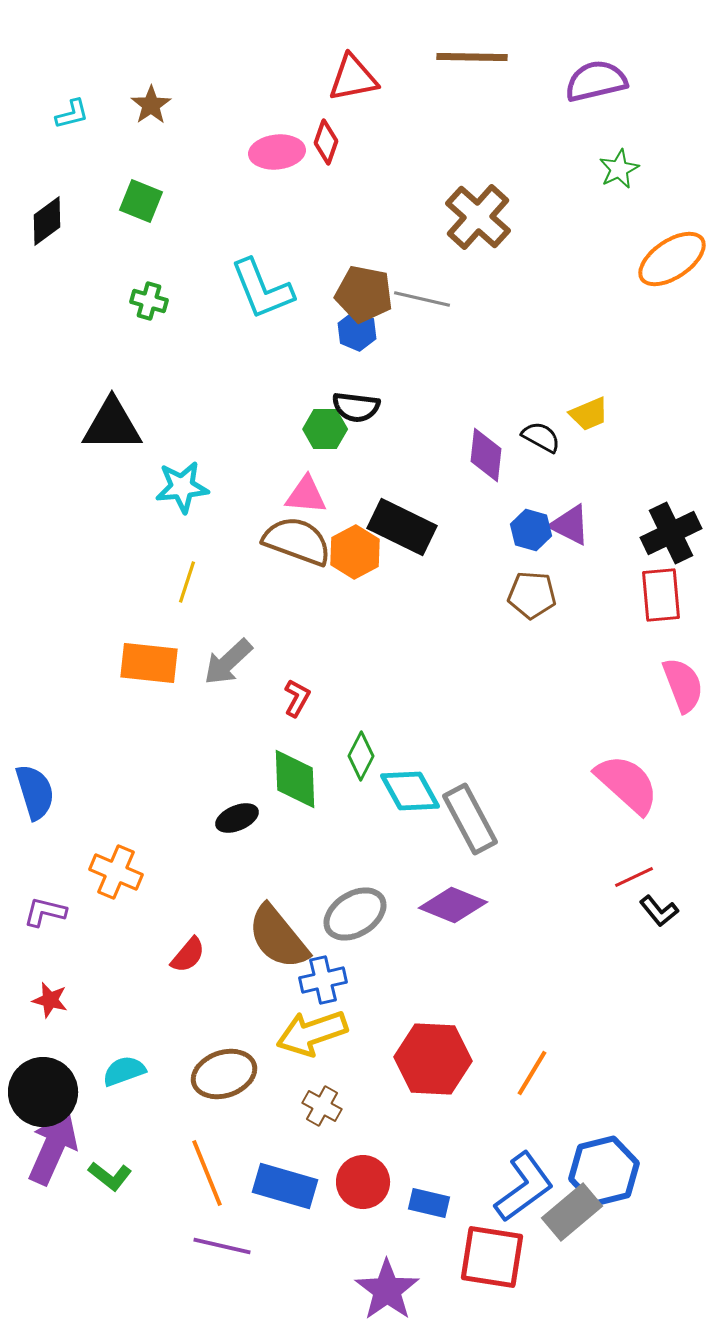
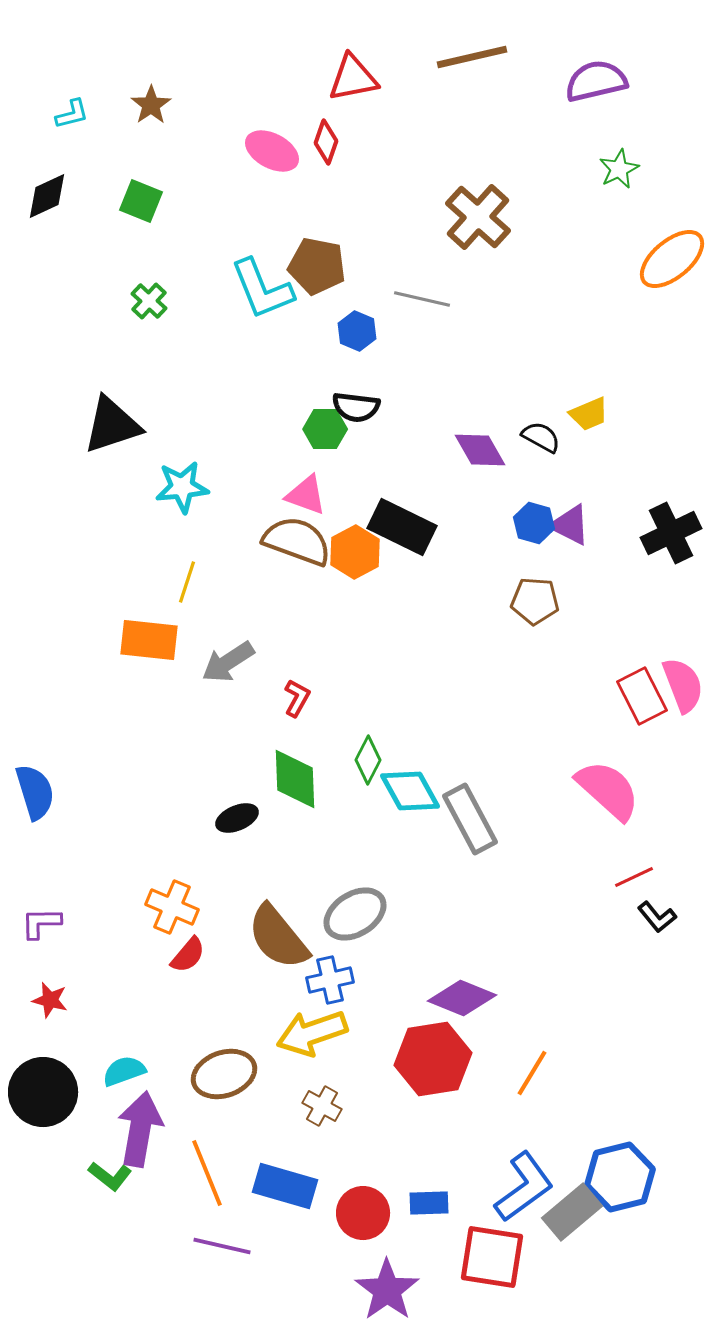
brown line at (472, 57): rotated 14 degrees counterclockwise
pink ellipse at (277, 152): moved 5 px left, 1 px up; rotated 34 degrees clockwise
black diamond at (47, 221): moved 25 px up; rotated 12 degrees clockwise
orange ellipse at (672, 259): rotated 6 degrees counterclockwise
brown pentagon at (364, 294): moved 47 px left, 28 px up
green cross at (149, 301): rotated 27 degrees clockwise
black triangle at (112, 425): rotated 18 degrees counterclockwise
purple diamond at (486, 455): moved 6 px left, 5 px up; rotated 36 degrees counterclockwise
pink triangle at (306, 495): rotated 15 degrees clockwise
blue hexagon at (531, 530): moved 3 px right, 7 px up
brown pentagon at (532, 595): moved 3 px right, 6 px down
red rectangle at (661, 595): moved 19 px left, 101 px down; rotated 22 degrees counterclockwise
gray arrow at (228, 662): rotated 10 degrees clockwise
orange rectangle at (149, 663): moved 23 px up
green diamond at (361, 756): moved 7 px right, 4 px down
pink semicircle at (627, 784): moved 19 px left, 6 px down
orange cross at (116, 872): moved 56 px right, 35 px down
purple diamond at (453, 905): moved 9 px right, 93 px down
black L-shape at (659, 911): moved 2 px left, 6 px down
purple L-shape at (45, 912): moved 4 px left, 11 px down; rotated 15 degrees counterclockwise
blue cross at (323, 980): moved 7 px right
red hexagon at (433, 1059): rotated 12 degrees counterclockwise
purple arrow at (53, 1148): moved 87 px right, 19 px up; rotated 14 degrees counterclockwise
blue hexagon at (604, 1171): moved 16 px right, 6 px down
red circle at (363, 1182): moved 31 px down
blue rectangle at (429, 1203): rotated 15 degrees counterclockwise
